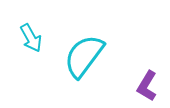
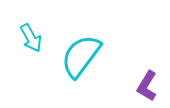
cyan semicircle: moved 3 px left
